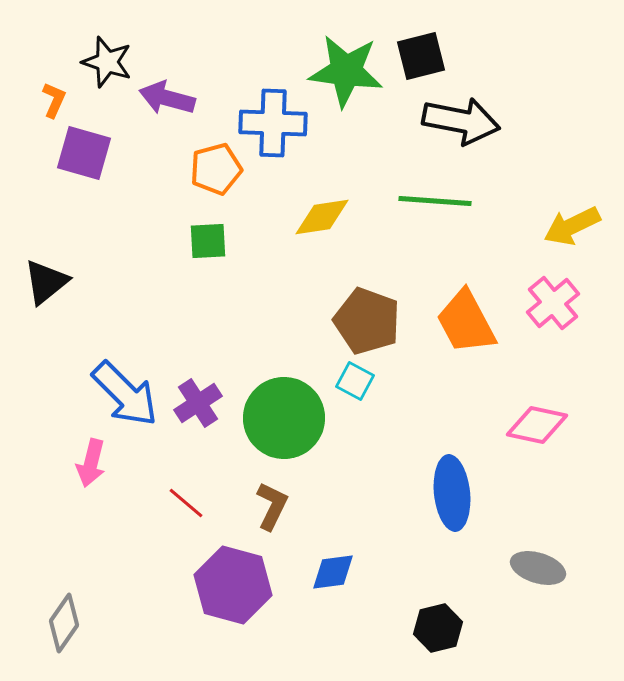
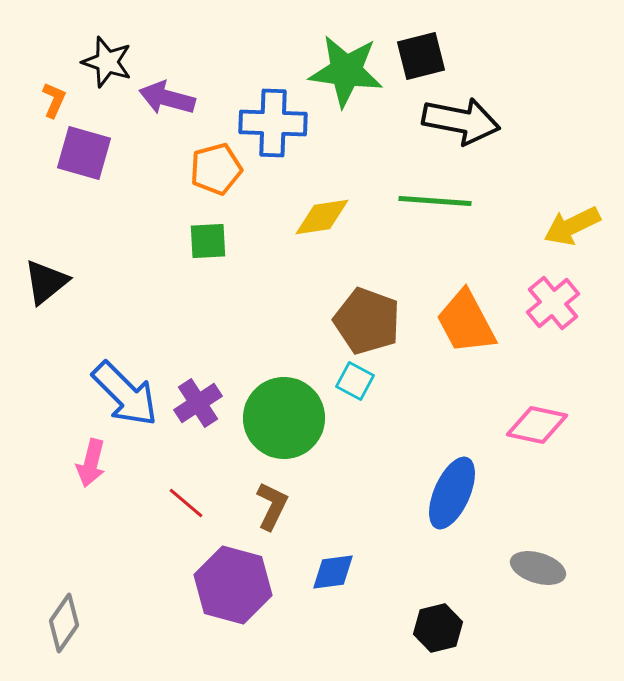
blue ellipse: rotated 30 degrees clockwise
